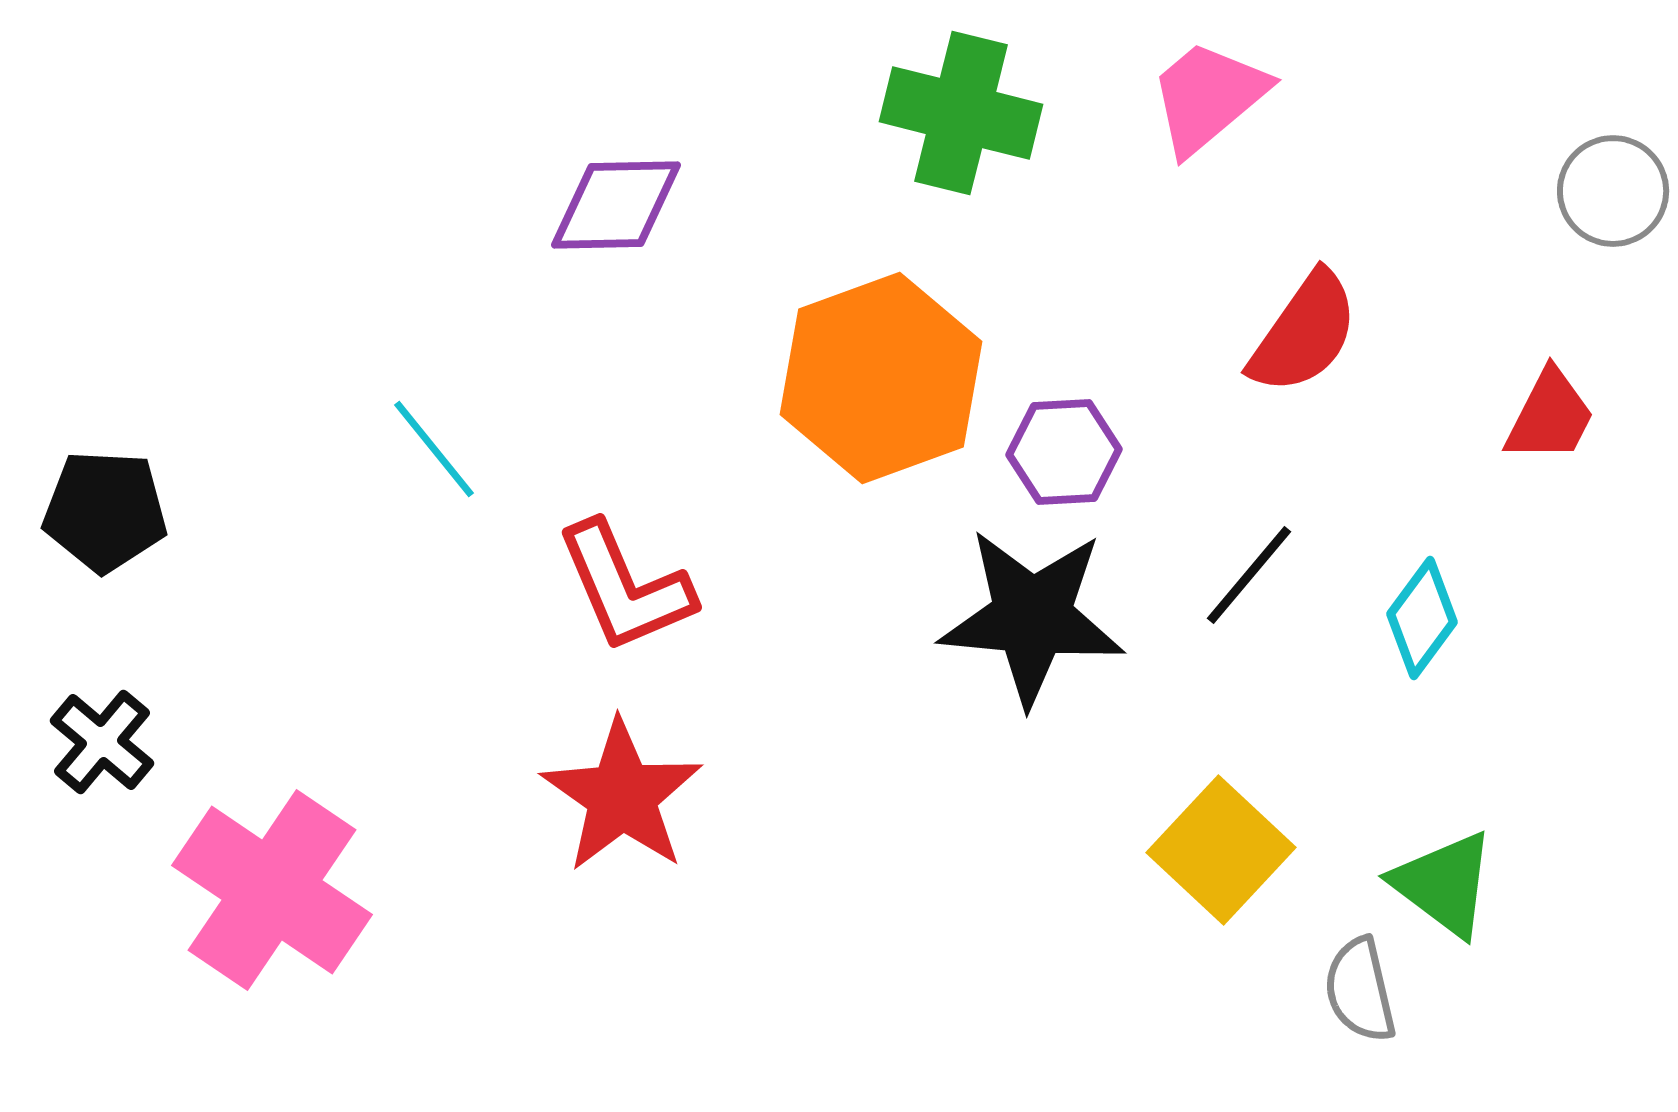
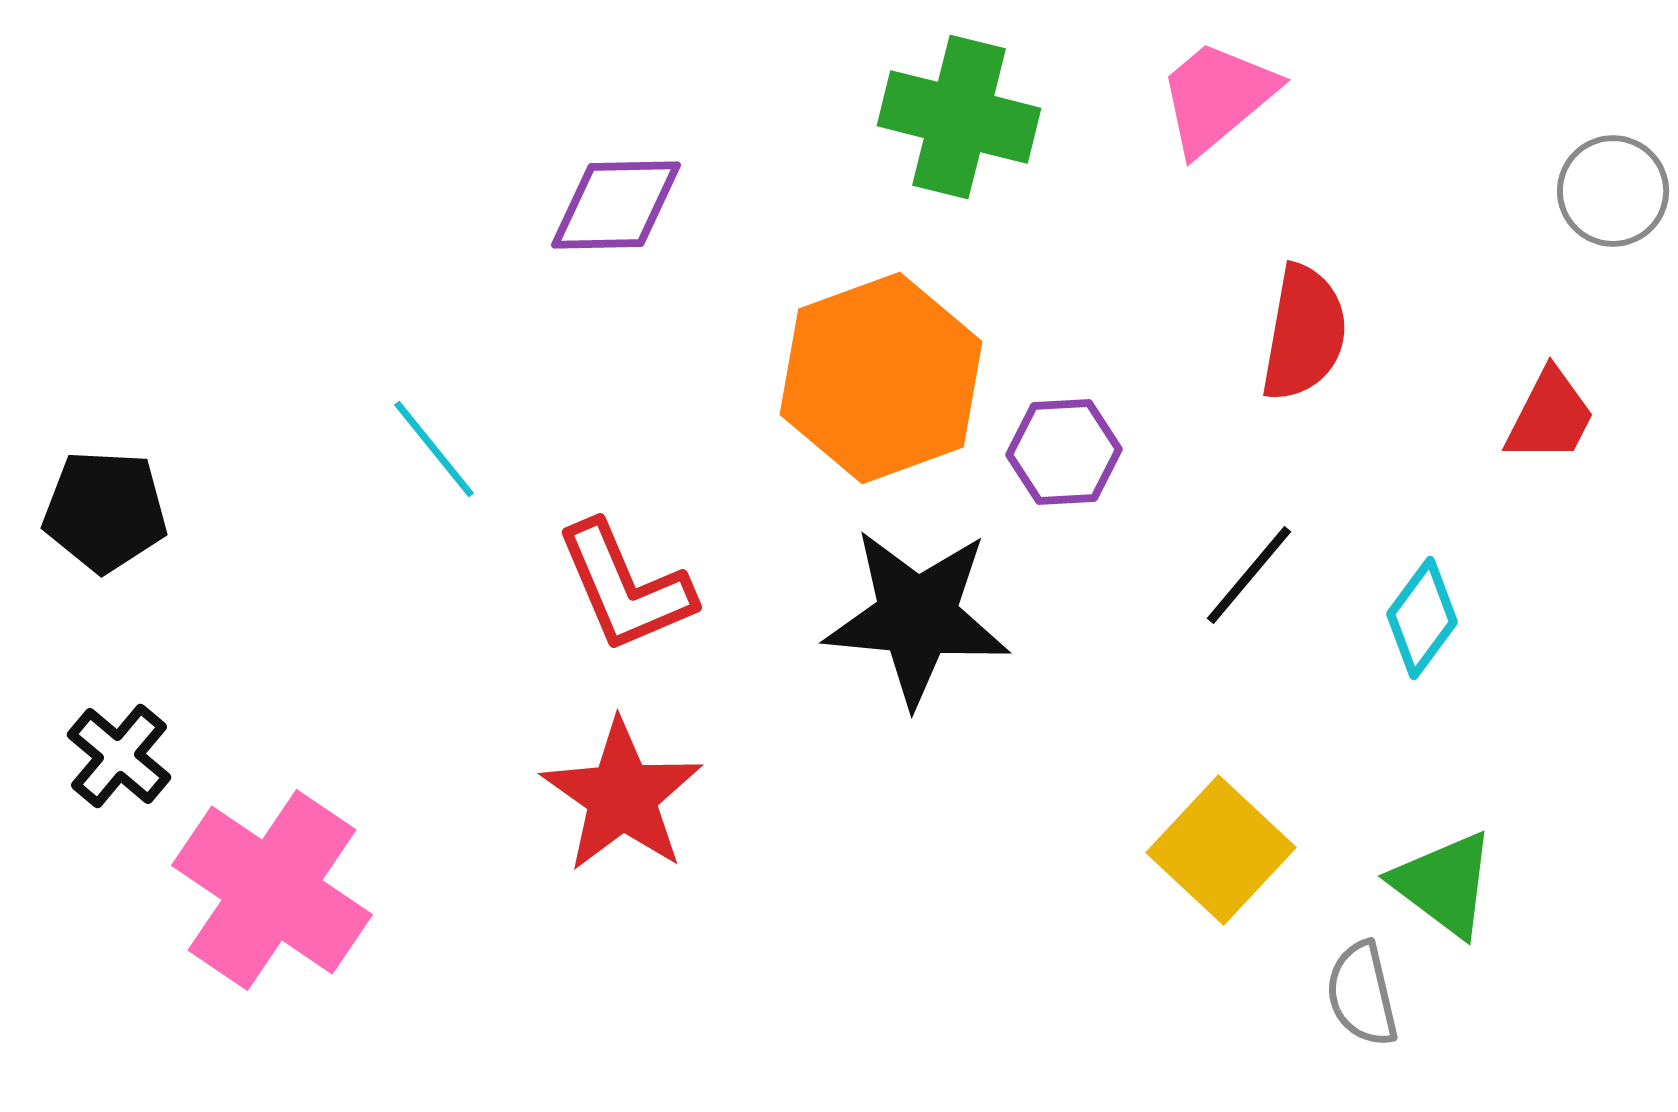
pink trapezoid: moved 9 px right
green cross: moved 2 px left, 4 px down
red semicircle: rotated 25 degrees counterclockwise
black star: moved 115 px left
black cross: moved 17 px right, 14 px down
gray semicircle: moved 2 px right, 4 px down
